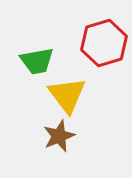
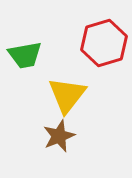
green trapezoid: moved 12 px left, 6 px up
yellow triangle: rotated 15 degrees clockwise
